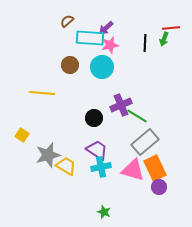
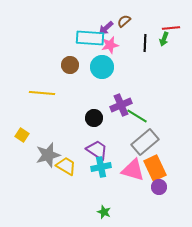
brown semicircle: moved 57 px right
